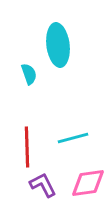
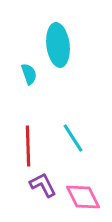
cyan line: rotated 72 degrees clockwise
red line: moved 1 px right, 1 px up
pink diamond: moved 5 px left, 14 px down; rotated 72 degrees clockwise
